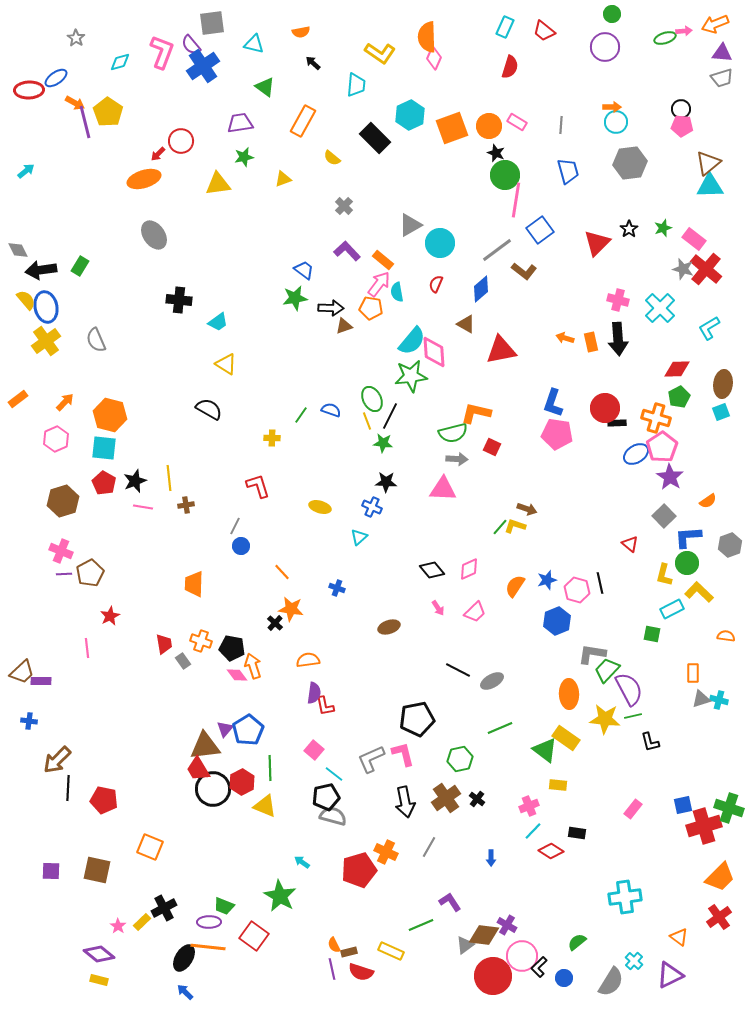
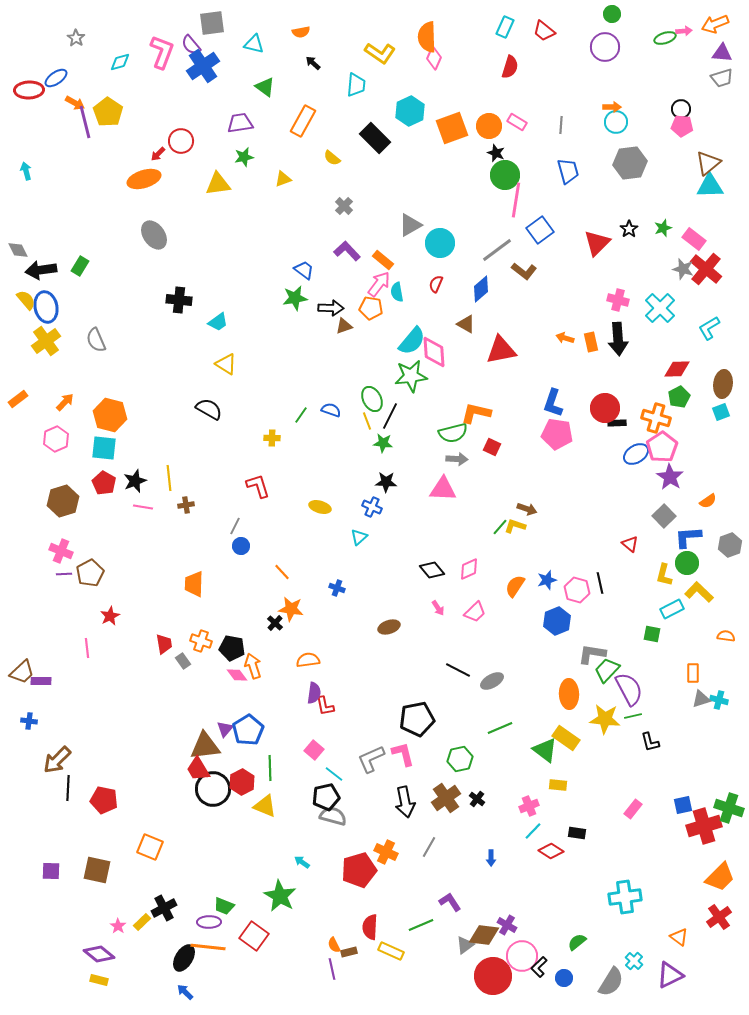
cyan hexagon at (410, 115): moved 4 px up
cyan arrow at (26, 171): rotated 66 degrees counterclockwise
red semicircle at (361, 972): moved 9 px right, 45 px up; rotated 75 degrees clockwise
